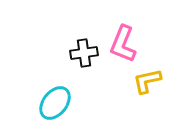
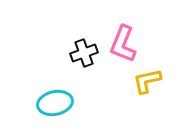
black cross: rotated 12 degrees counterclockwise
cyan ellipse: rotated 40 degrees clockwise
